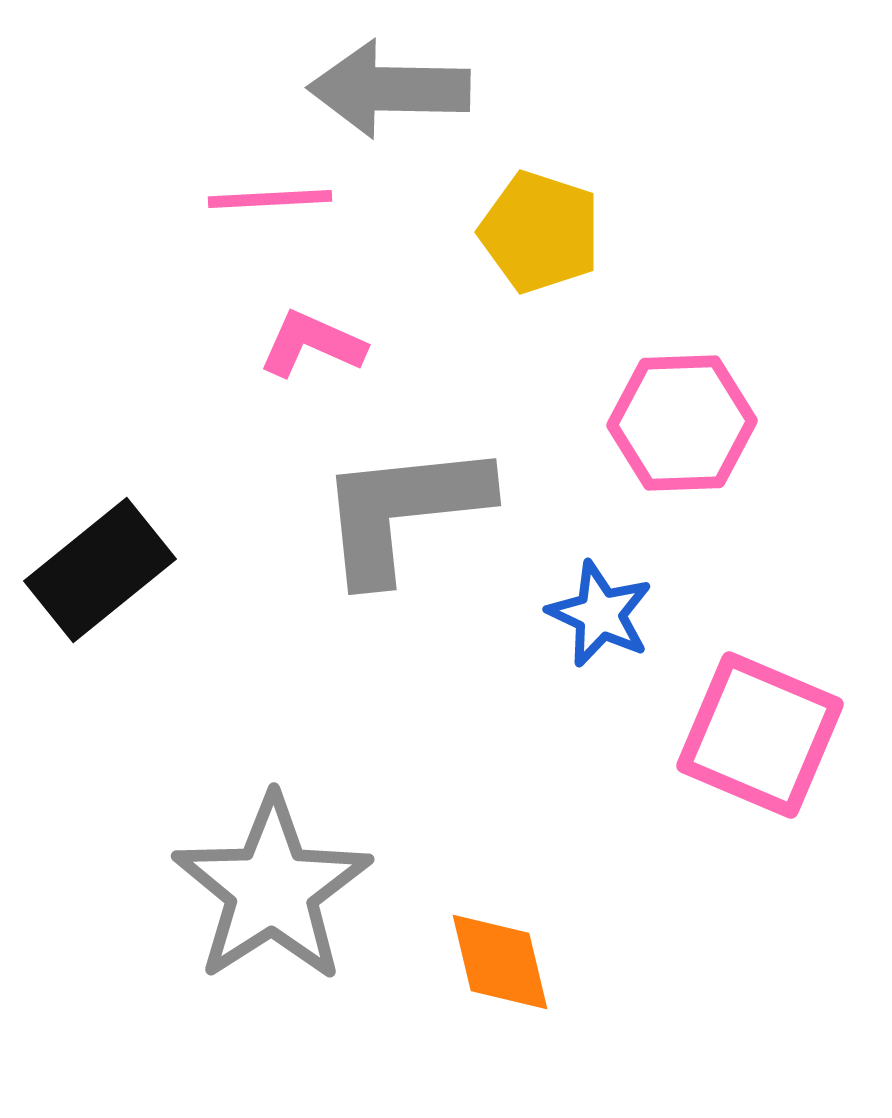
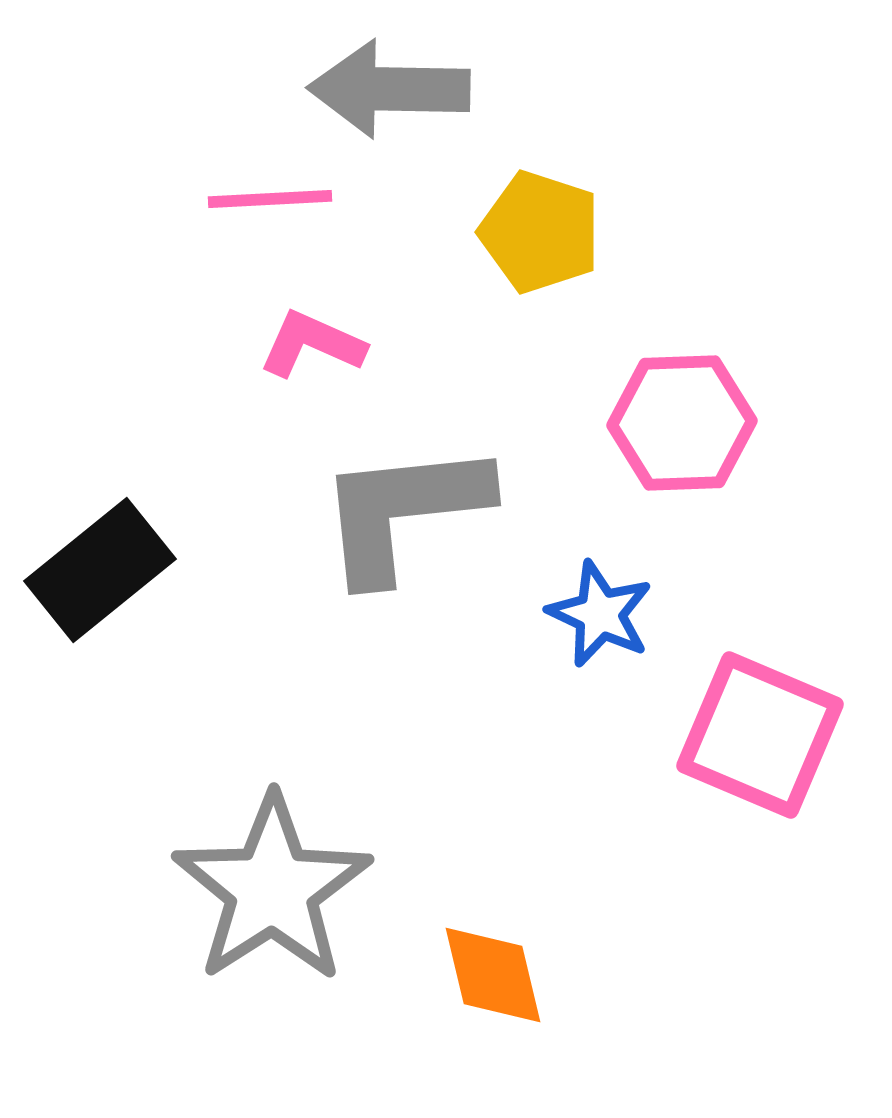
orange diamond: moved 7 px left, 13 px down
